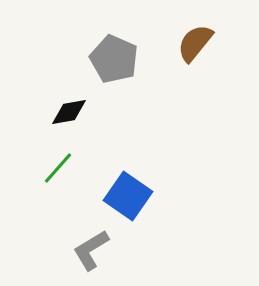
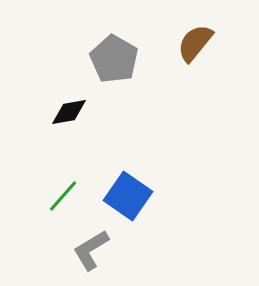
gray pentagon: rotated 6 degrees clockwise
green line: moved 5 px right, 28 px down
